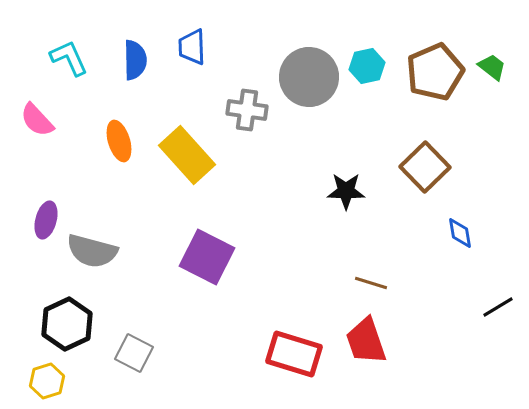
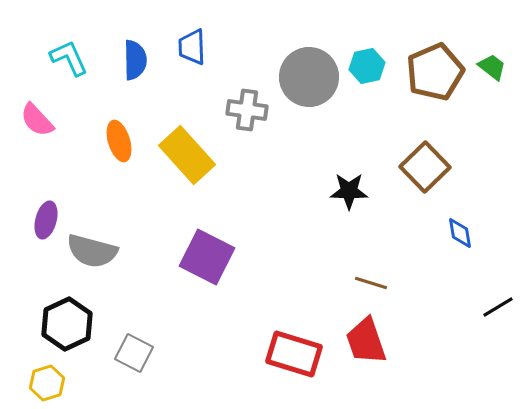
black star: moved 3 px right
yellow hexagon: moved 2 px down
